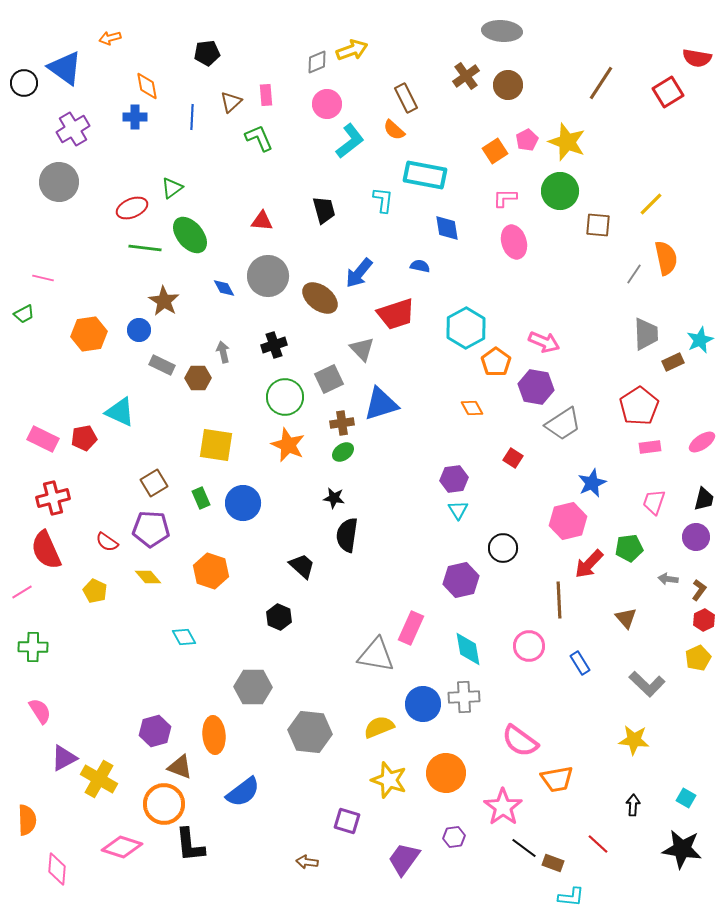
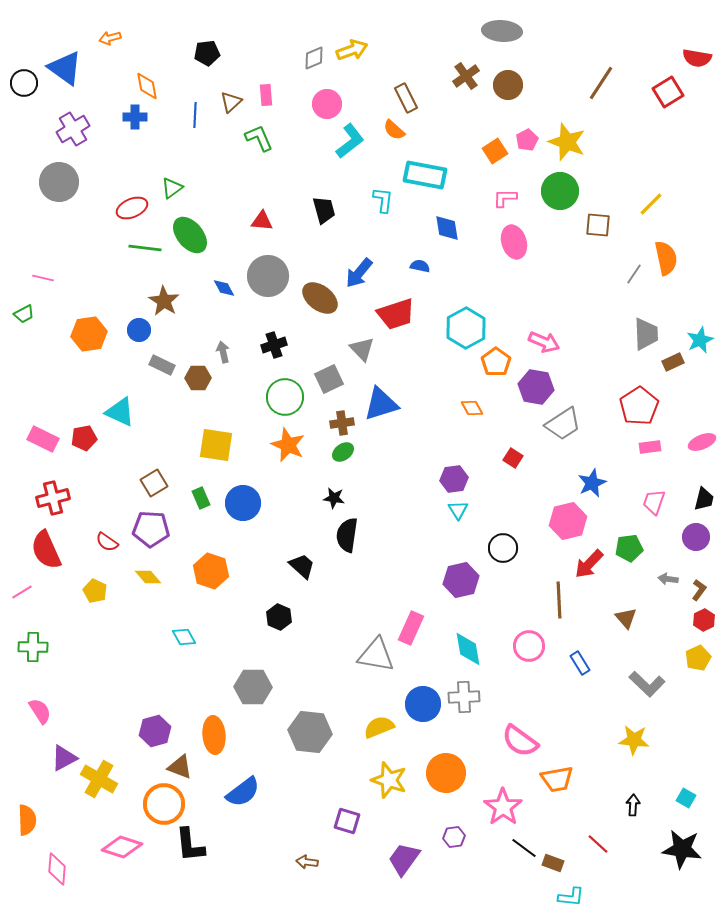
gray diamond at (317, 62): moved 3 px left, 4 px up
blue line at (192, 117): moved 3 px right, 2 px up
pink ellipse at (702, 442): rotated 12 degrees clockwise
